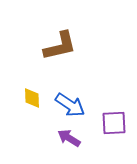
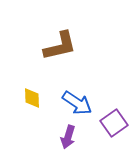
blue arrow: moved 7 px right, 2 px up
purple square: rotated 32 degrees counterclockwise
purple arrow: moved 1 px left, 1 px up; rotated 105 degrees counterclockwise
